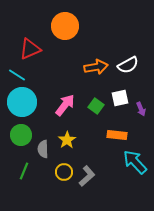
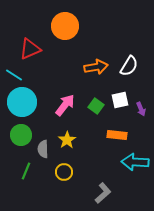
white semicircle: moved 1 px right, 1 px down; rotated 30 degrees counterclockwise
cyan line: moved 3 px left
white square: moved 2 px down
cyan arrow: rotated 44 degrees counterclockwise
green line: moved 2 px right
gray L-shape: moved 16 px right, 17 px down
